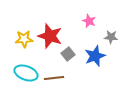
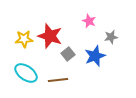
gray star: rotated 16 degrees counterclockwise
cyan ellipse: rotated 15 degrees clockwise
brown line: moved 4 px right, 2 px down
